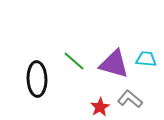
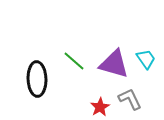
cyan trapezoid: rotated 50 degrees clockwise
gray L-shape: rotated 25 degrees clockwise
